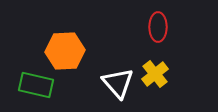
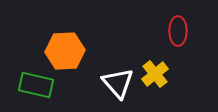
red ellipse: moved 20 px right, 4 px down
